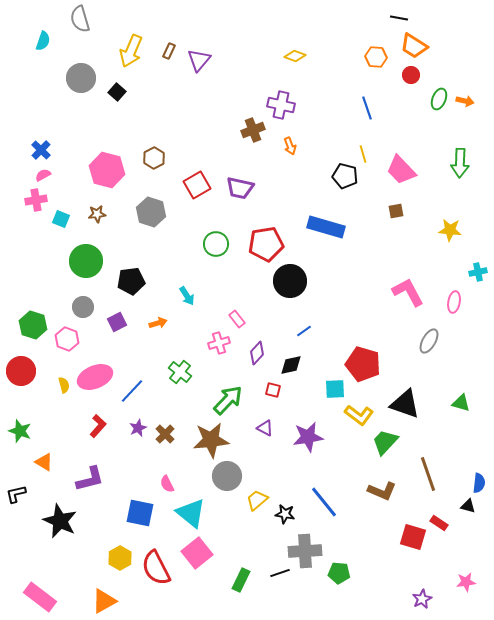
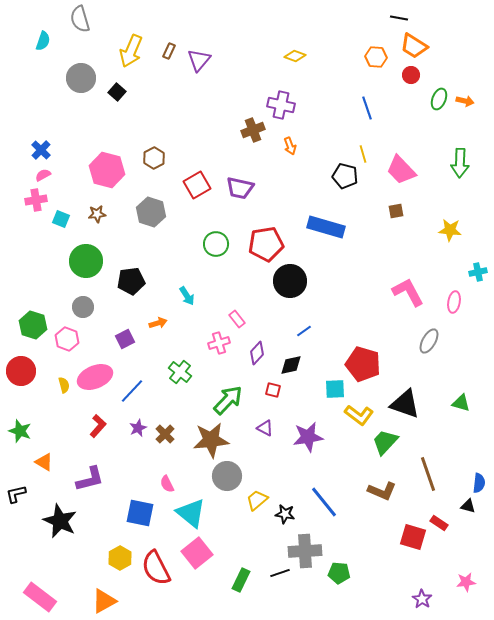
purple square at (117, 322): moved 8 px right, 17 px down
purple star at (422, 599): rotated 12 degrees counterclockwise
